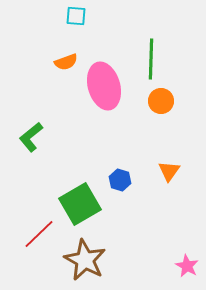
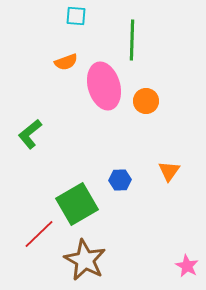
green line: moved 19 px left, 19 px up
orange circle: moved 15 px left
green L-shape: moved 1 px left, 3 px up
blue hexagon: rotated 20 degrees counterclockwise
green square: moved 3 px left
